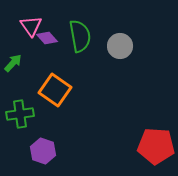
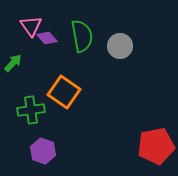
green semicircle: moved 2 px right
orange square: moved 9 px right, 2 px down
green cross: moved 11 px right, 4 px up
red pentagon: rotated 15 degrees counterclockwise
